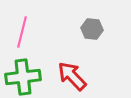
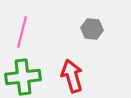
red arrow: rotated 28 degrees clockwise
